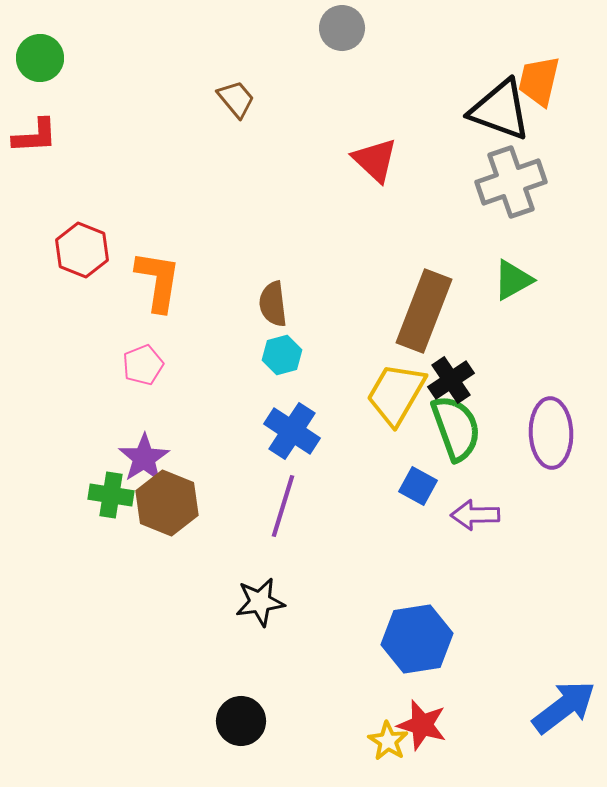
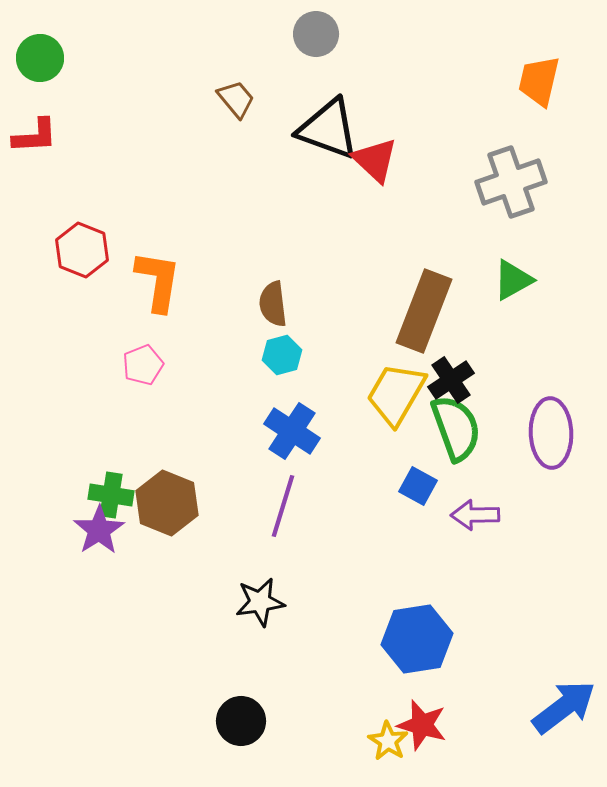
gray circle: moved 26 px left, 6 px down
black triangle: moved 172 px left, 19 px down
purple star: moved 45 px left, 72 px down
